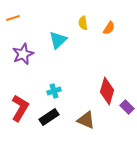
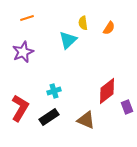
orange line: moved 14 px right
cyan triangle: moved 10 px right
purple star: moved 2 px up
red diamond: rotated 36 degrees clockwise
purple rectangle: rotated 24 degrees clockwise
